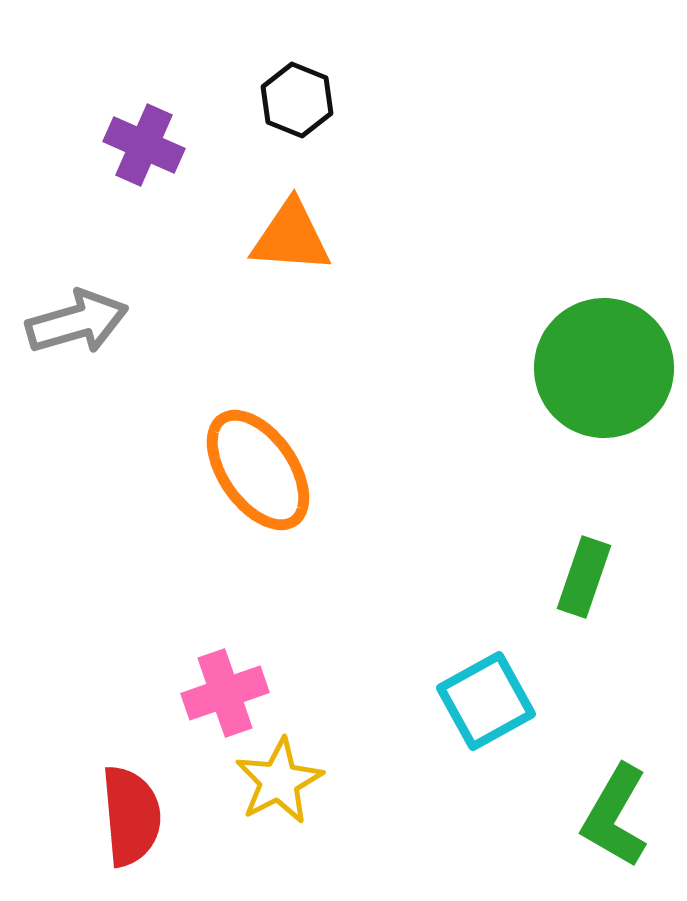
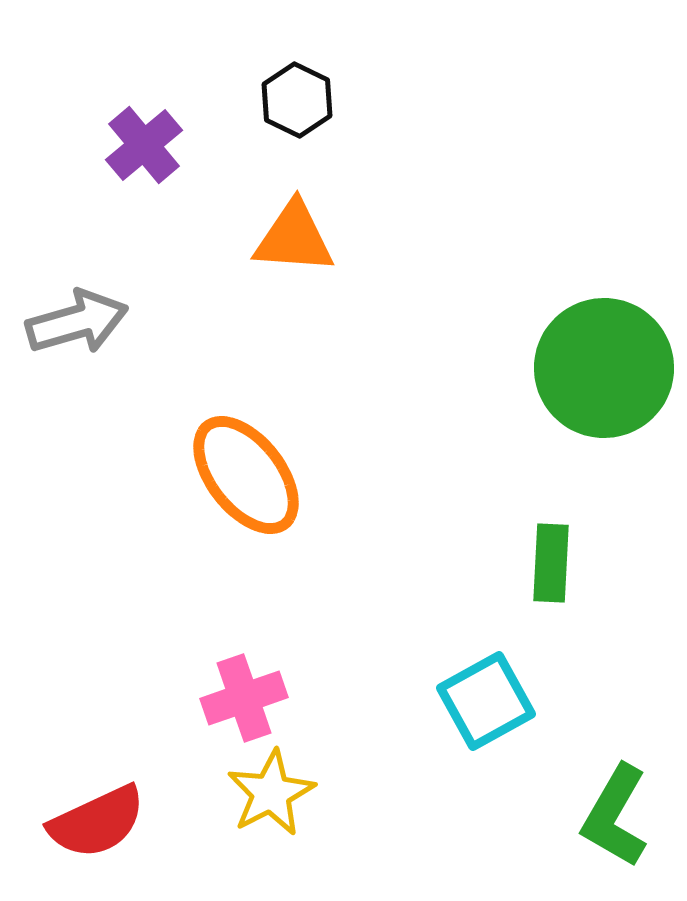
black hexagon: rotated 4 degrees clockwise
purple cross: rotated 26 degrees clockwise
orange triangle: moved 3 px right, 1 px down
orange ellipse: moved 12 px left, 5 px down; rotated 3 degrees counterclockwise
green rectangle: moved 33 px left, 14 px up; rotated 16 degrees counterclockwise
pink cross: moved 19 px right, 5 px down
yellow star: moved 8 px left, 12 px down
red semicircle: moved 34 px left, 6 px down; rotated 70 degrees clockwise
